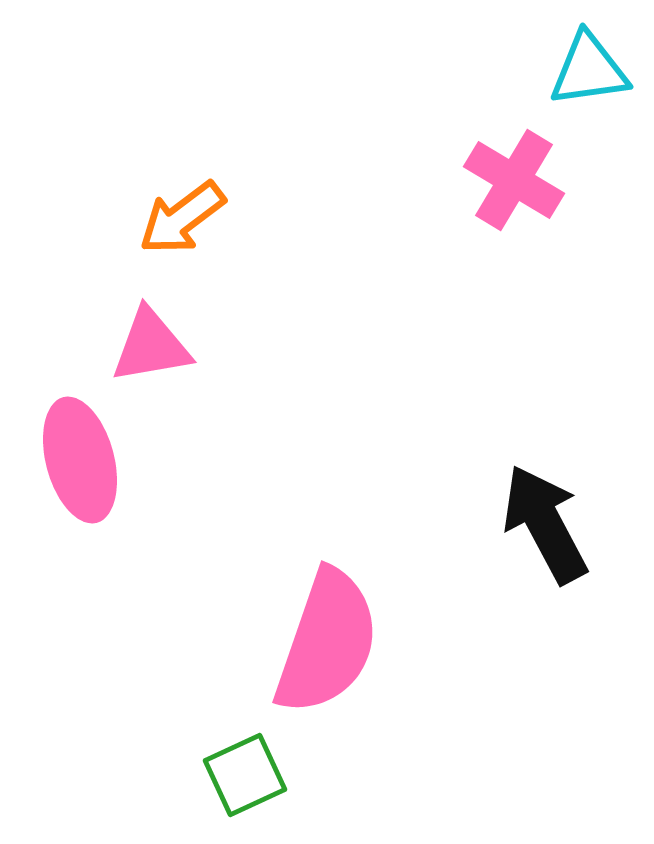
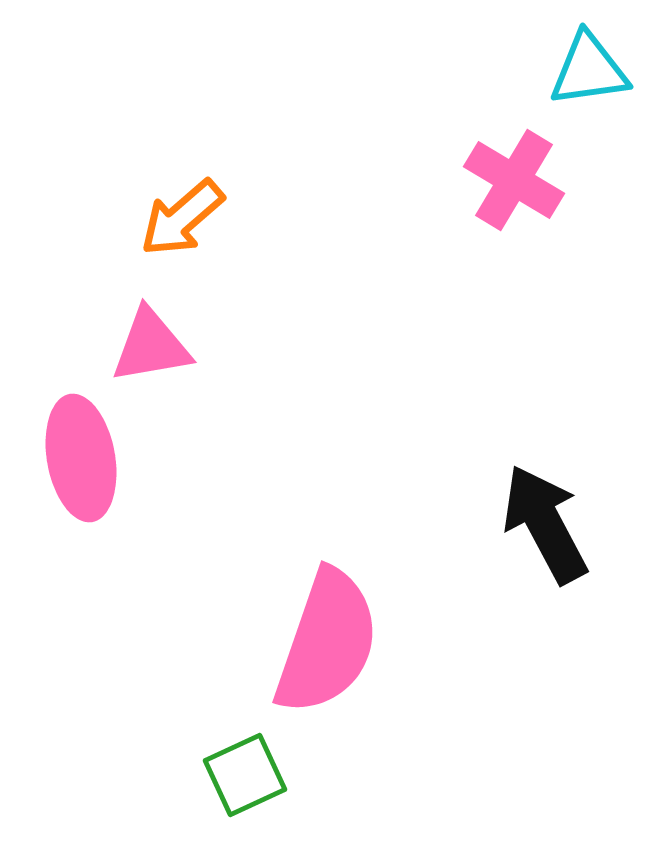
orange arrow: rotated 4 degrees counterclockwise
pink ellipse: moved 1 px right, 2 px up; rotated 5 degrees clockwise
